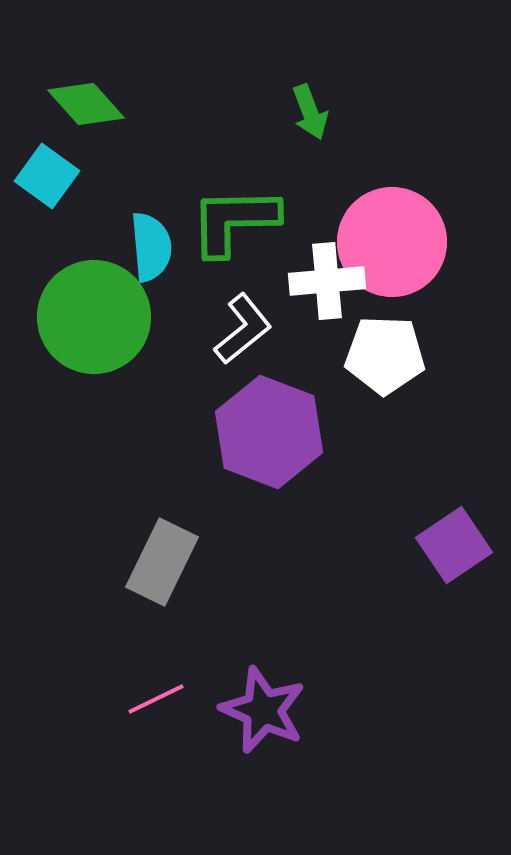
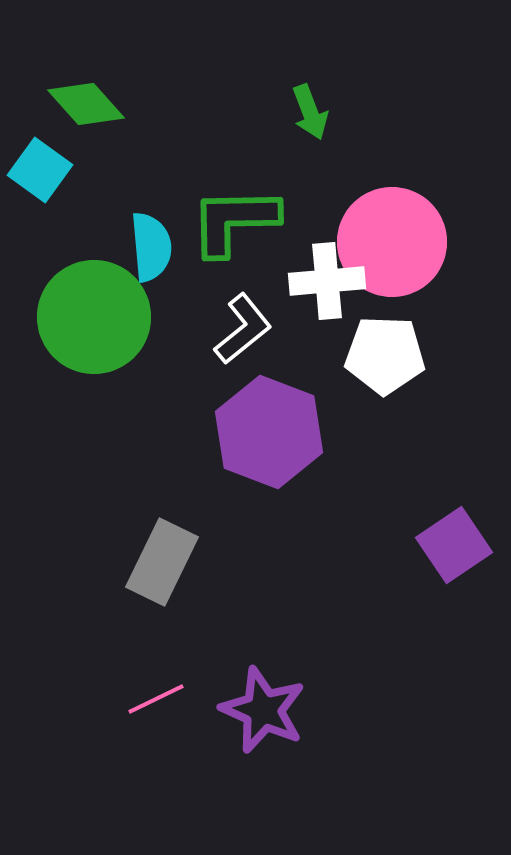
cyan square: moved 7 px left, 6 px up
